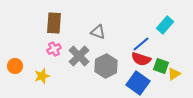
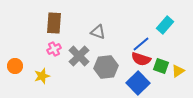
gray hexagon: moved 1 px down; rotated 20 degrees clockwise
yellow triangle: moved 4 px right, 3 px up
blue square: rotated 10 degrees clockwise
